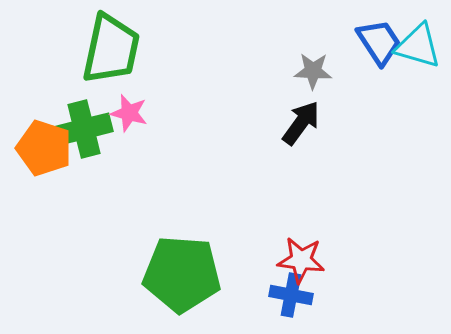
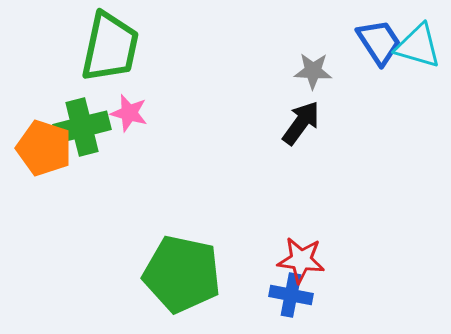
green trapezoid: moved 1 px left, 2 px up
green cross: moved 2 px left, 2 px up
green pentagon: rotated 8 degrees clockwise
